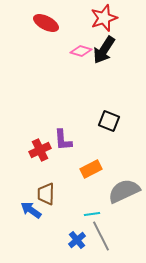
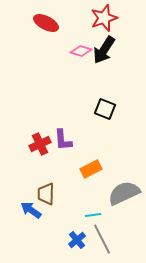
black square: moved 4 px left, 12 px up
red cross: moved 6 px up
gray semicircle: moved 2 px down
cyan line: moved 1 px right, 1 px down
gray line: moved 1 px right, 3 px down
